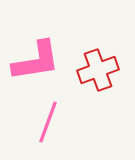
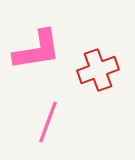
pink L-shape: moved 1 px right, 11 px up
